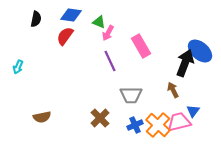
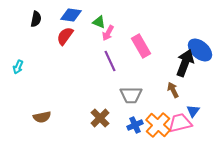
blue ellipse: moved 1 px up
pink trapezoid: moved 1 px right, 1 px down
